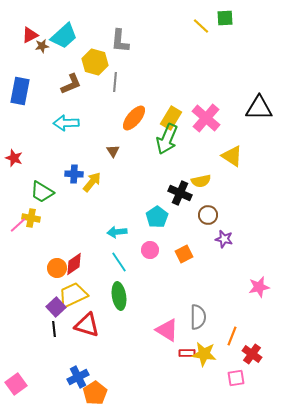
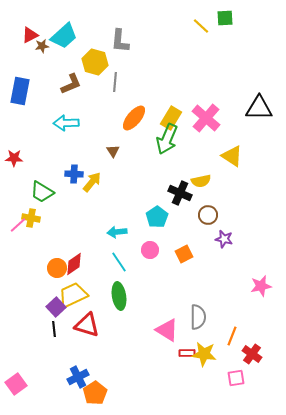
red star at (14, 158): rotated 18 degrees counterclockwise
pink star at (259, 287): moved 2 px right, 1 px up
